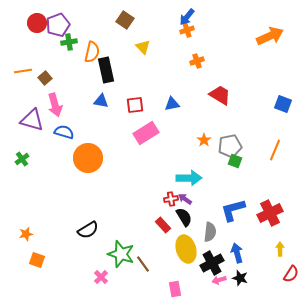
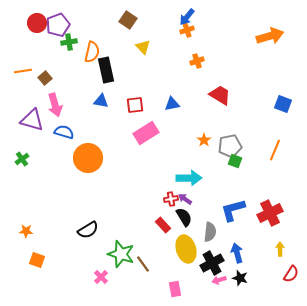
brown square at (125, 20): moved 3 px right
orange arrow at (270, 36): rotated 8 degrees clockwise
orange star at (26, 234): moved 3 px up; rotated 16 degrees clockwise
